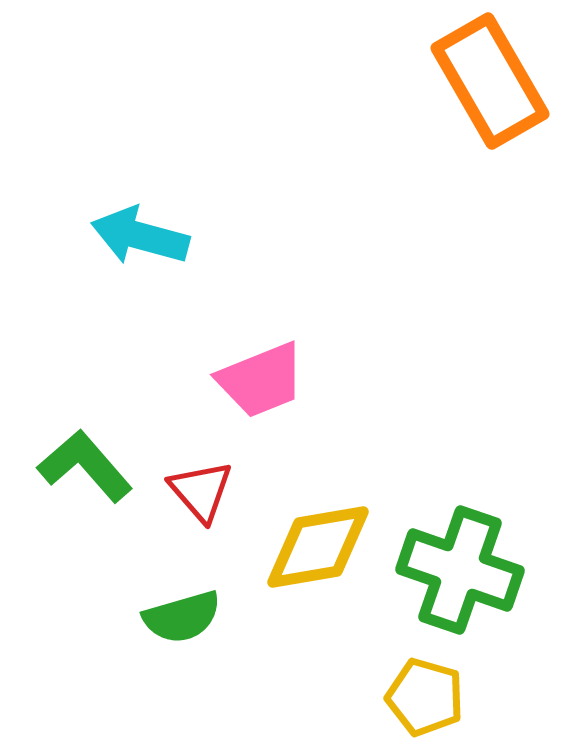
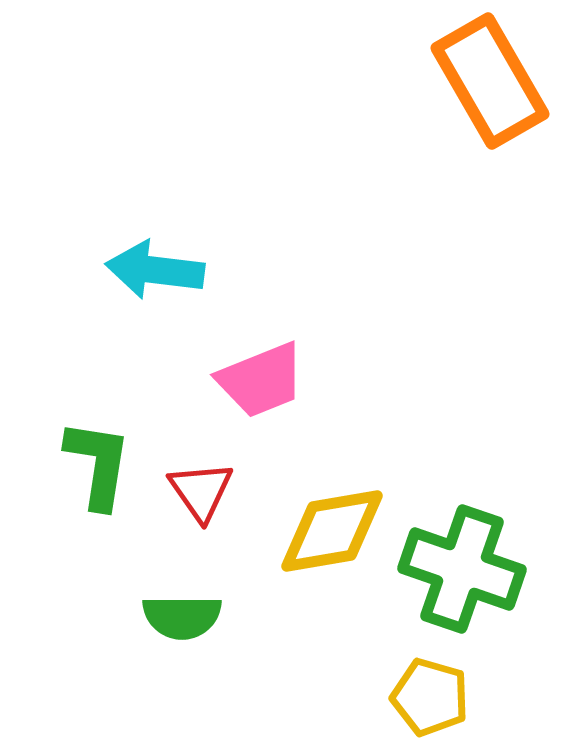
cyan arrow: moved 15 px right, 34 px down; rotated 8 degrees counterclockwise
green L-shape: moved 13 px right, 2 px up; rotated 50 degrees clockwise
red triangle: rotated 6 degrees clockwise
yellow diamond: moved 14 px right, 16 px up
green cross: moved 2 px right, 1 px up
green semicircle: rotated 16 degrees clockwise
yellow pentagon: moved 5 px right
